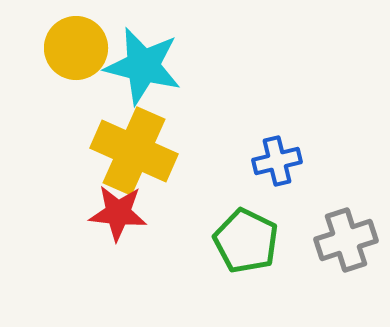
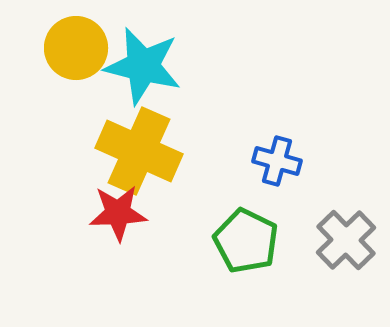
yellow cross: moved 5 px right
blue cross: rotated 30 degrees clockwise
red star: rotated 8 degrees counterclockwise
gray cross: rotated 26 degrees counterclockwise
